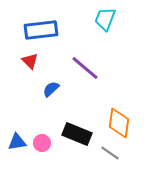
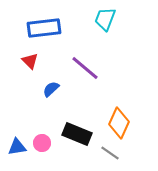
blue rectangle: moved 3 px right, 2 px up
orange diamond: rotated 16 degrees clockwise
blue triangle: moved 5 px down
